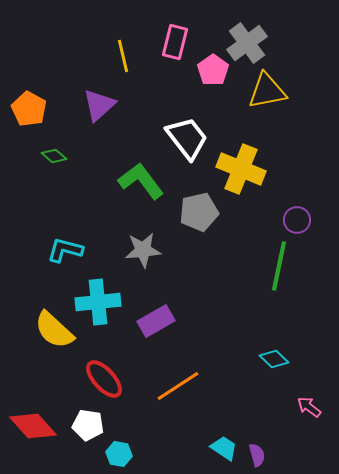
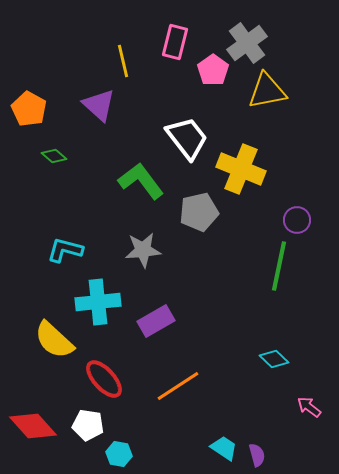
yellow line: moved 5 px down
purple triangle: rotated 36 degrees counterclockwise
yellow semicircle: moved 10 px down
